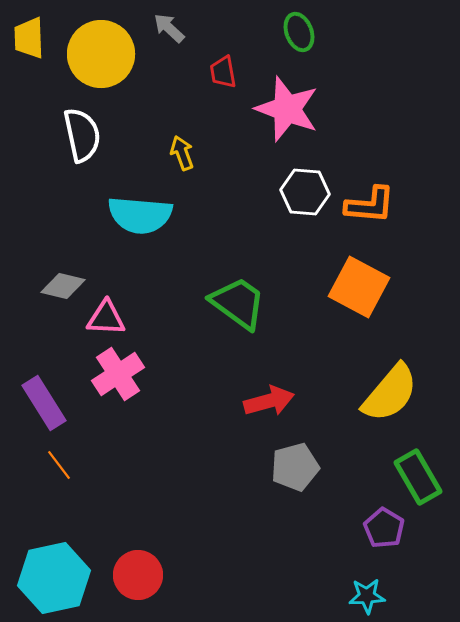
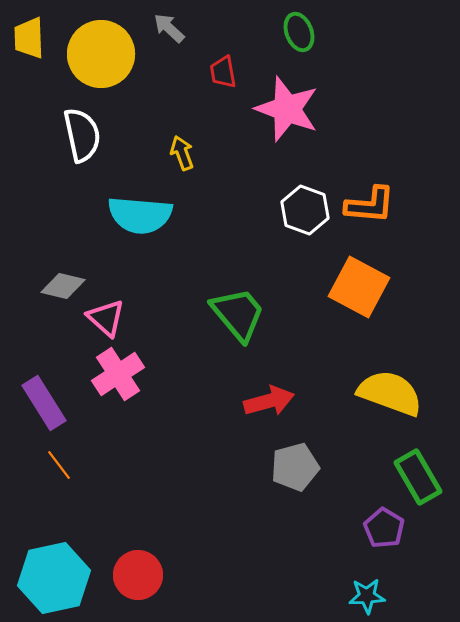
white hexagon: moved 18 px down; rotated 15 degrees clockwise
green trapezoid: moved 11 px down; rotated 14 degrees clockwise
pink triangle: rotated 39 degrees clockwise
yellow semicircle: rotated 110 degrees counterclockwise
